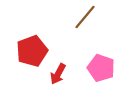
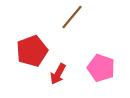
brown line: moved 13 px left
